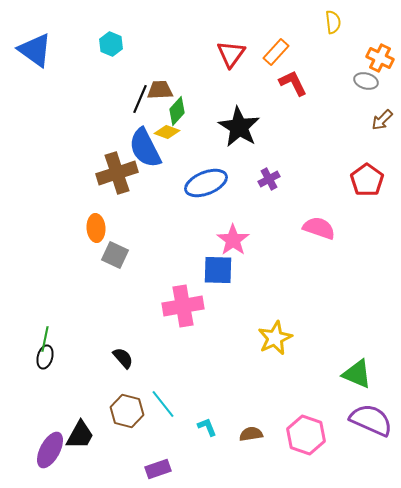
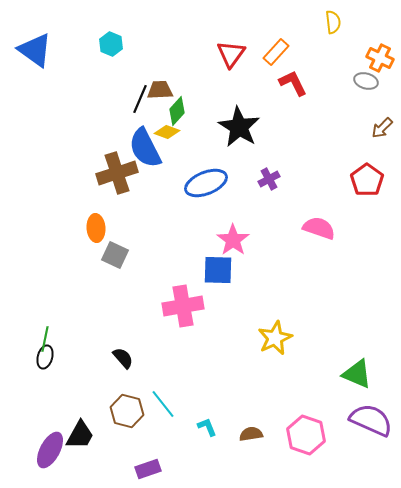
brown arrow: moved 8 px down
purple rectangle: moved 10 px left
